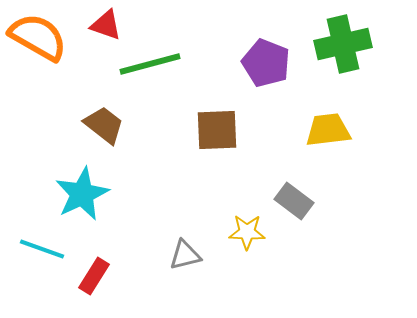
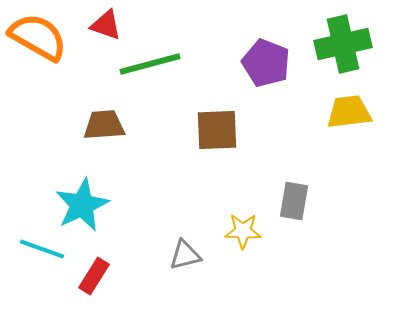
brown trapezoid: rotated 42 degrees counterclockwise
yellow trapezoid: moved 21 px right, 18 px up
cyan star: moved 11 px down
gray rectangle: rotated 63 degrees clockwise
yellow star: moved 4 px left, 1 px up
